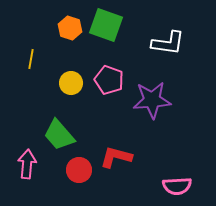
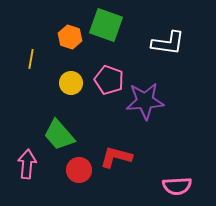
orange hexagon: moved 9 px down
purple star: moved 7 px left, 1 px down
